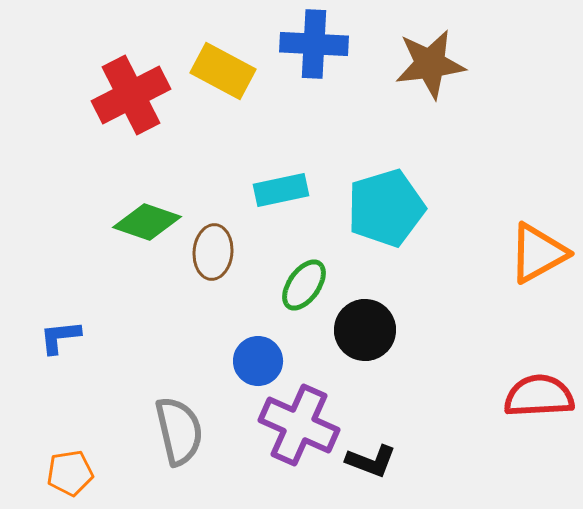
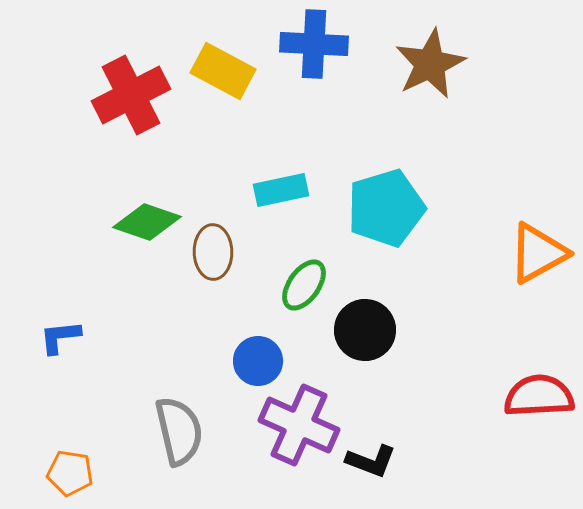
brown star: rotated 18 degrees counterclockwise
brown ellipse: rotated 6 degrees counterclockwise
orange pentagon: rotated 18 degrees clockwise
